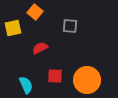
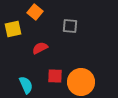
yellow square: moved 1 px down
orange circle: moved 6 px left, 2 px down
